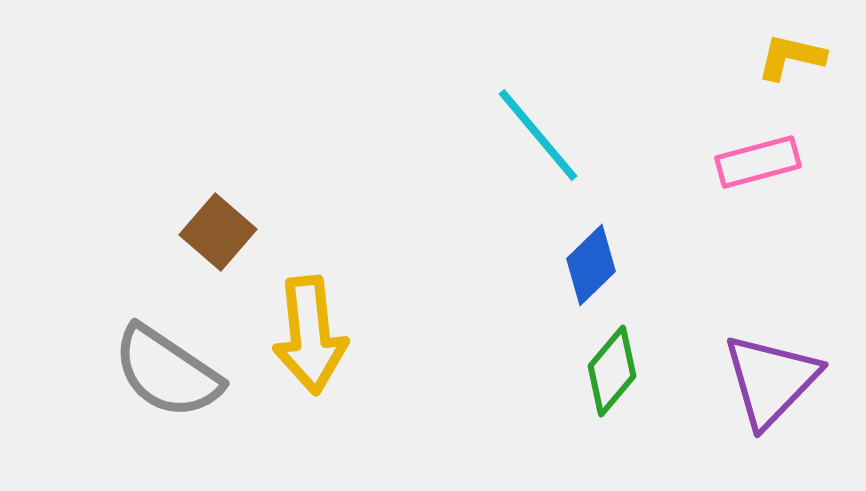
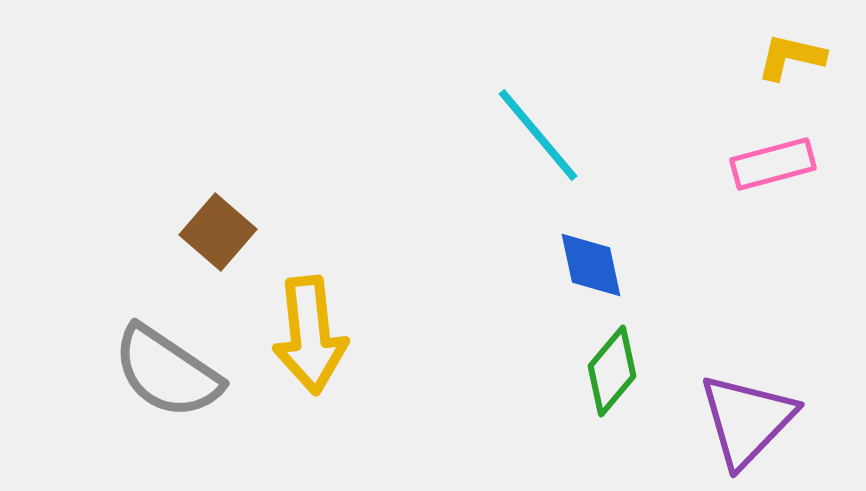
pink rectangle: moved 15 px right, 2 px down
blue diamond: rotated 58 degrees counterclockwise
purple triangle: moved 24 px left, 40 px down
